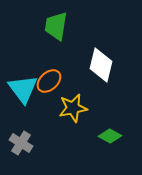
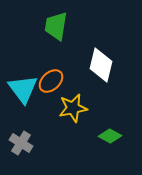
orange ellipse: moved 2 px right
